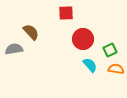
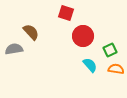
red square: rotated 21 degrees clockwise
red circle: moved 3 px up
